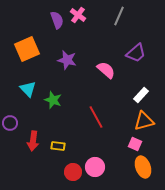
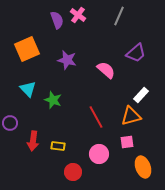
orange triangle: moved 13 px left, 5 px up
pink square: moved 8 px left, 2 px up; rotated 32 degrees counterclockwise
pink circle: moved 4 px right, 13 px up
